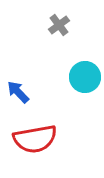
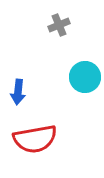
gray cross: rotated 15 degrees clockwise
blue arrow: rotated 130 degrees counterclockwise
